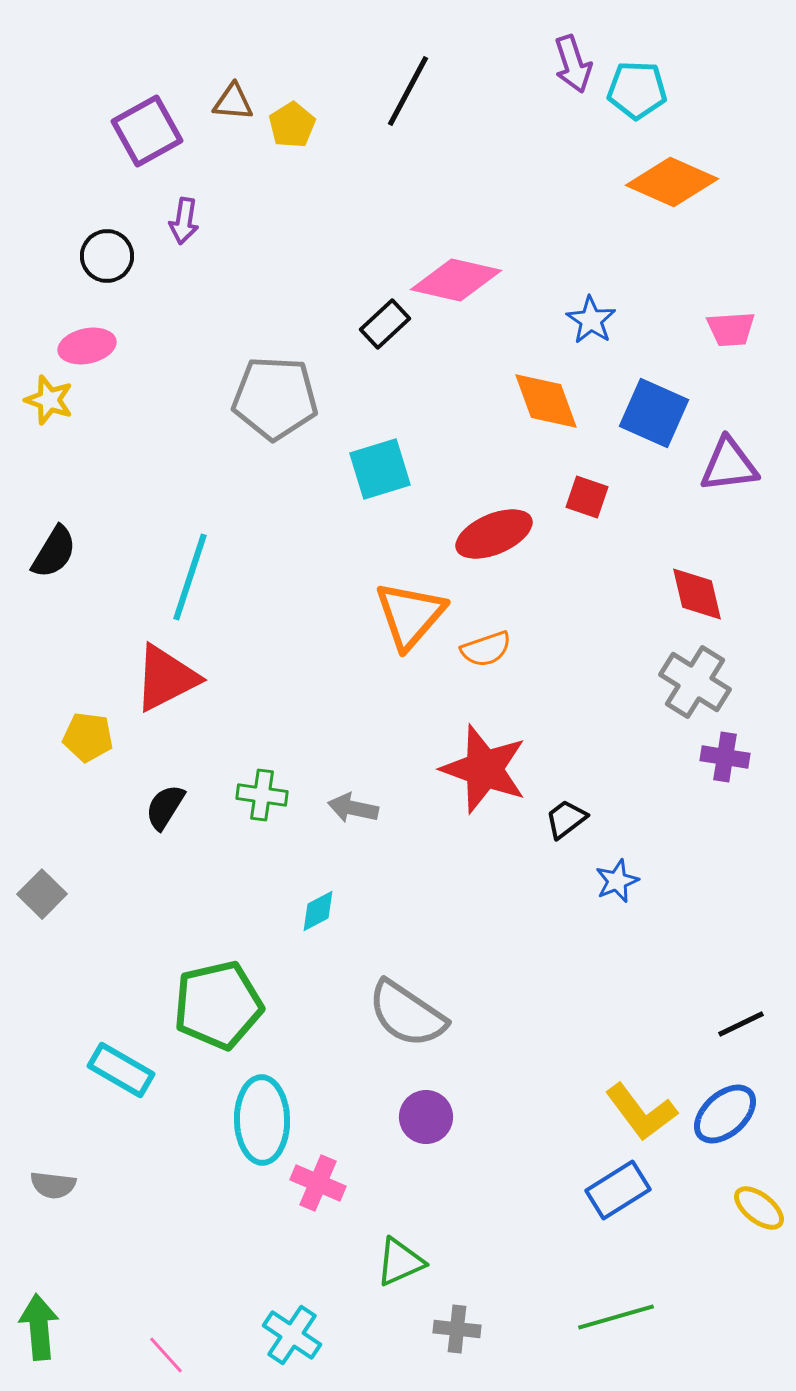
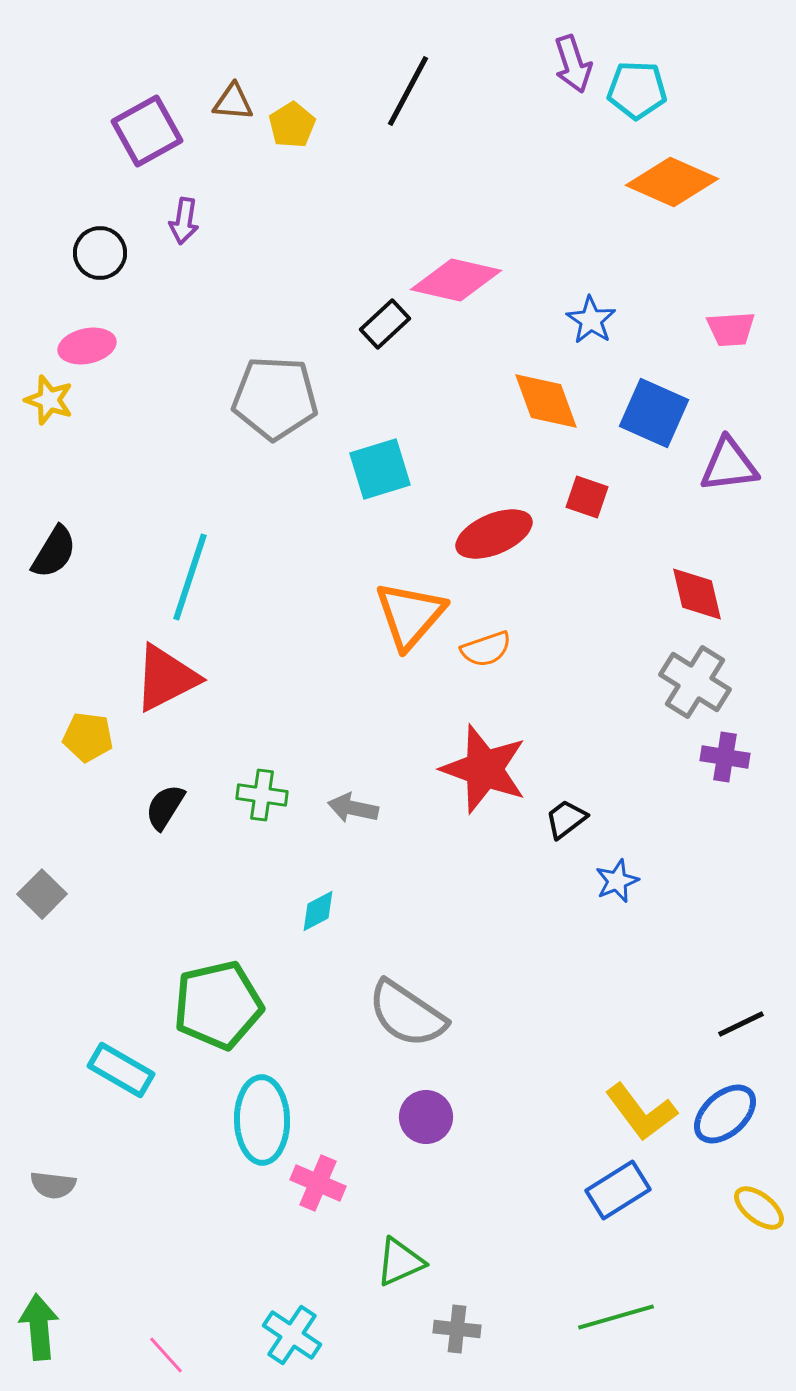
black circle at (107, 256): moved 7 px left, 3 px up
